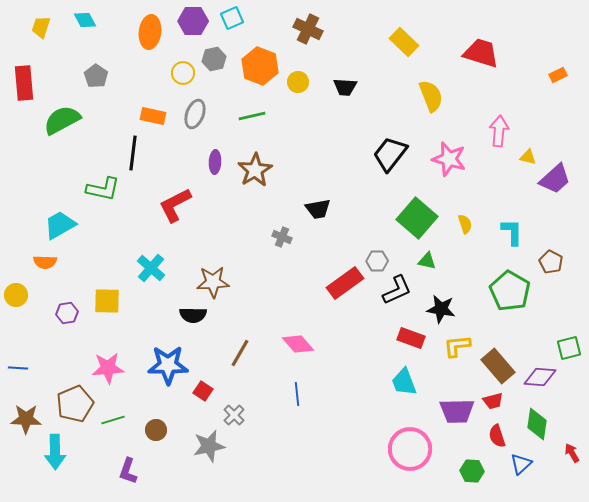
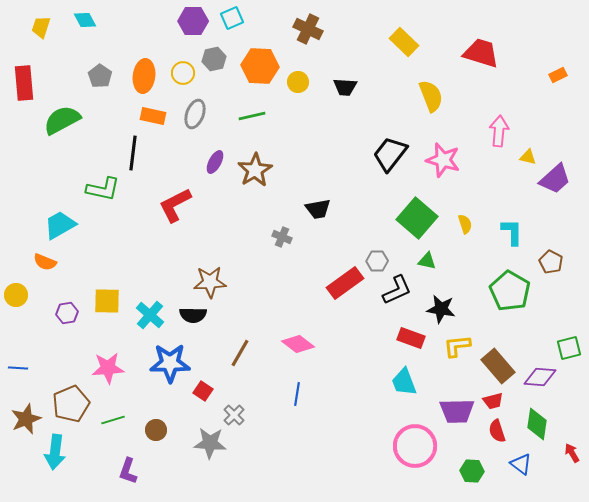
orange ellipse at (150, 32): moved 6 px left, 44 px down
orange hexagon at (260, 66): rotated 18 degrees counterclockwise
gray pentagon at (96, 76): moved 4 px right
pink star at (449, 159): moved 6 px left, 1 px down
purple ellipse at (215, 162): rotated 25 degrees clockwise
orange semicircle at (45, 262): rotated 20 degrees clockwise
cyan cross at (151, 268): moved 1 px left, 47 px down
brown star at (213, 282): moved 3 px left
pink diamond at (298, 344): rotated 12 degrees counterclockwise
blue star at (168, 365): moved 2 px right, 2 px up
blue line at (297, 394): rotated 15 degrees clockwise
brown pentagon at (75, 404): moved 4 px left
brown star at (26, 419): rotated 24 degrees counterclockwise
red semicircle at (497, 436): moved 5 px up
gray star at (209, 446): moved 1 px right, 3 px up; rotated 16 degrees clockwise
pink circle at (410, 449): moved 5 px right, 3 px up
cyan arrow at (55, 452): rotated 8 degrees clockwise
blue triangle at (521, 464): rotated 40 degrees counterclockwise
